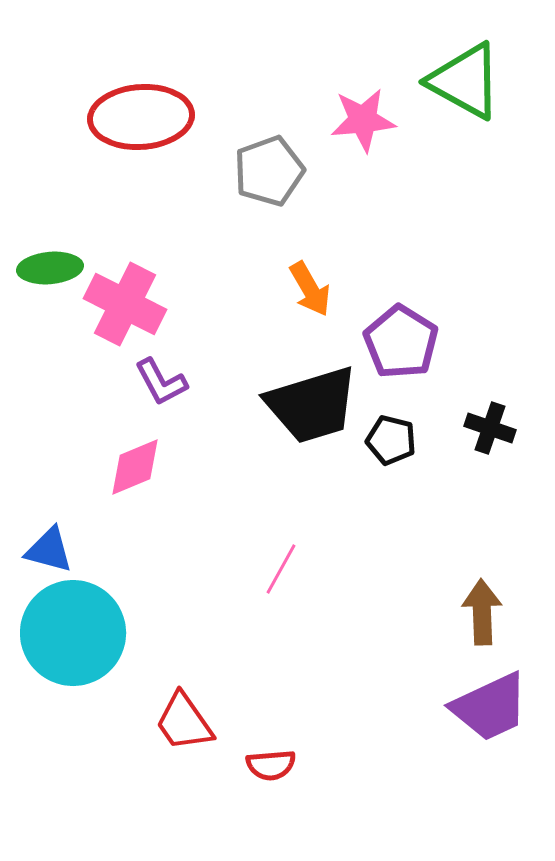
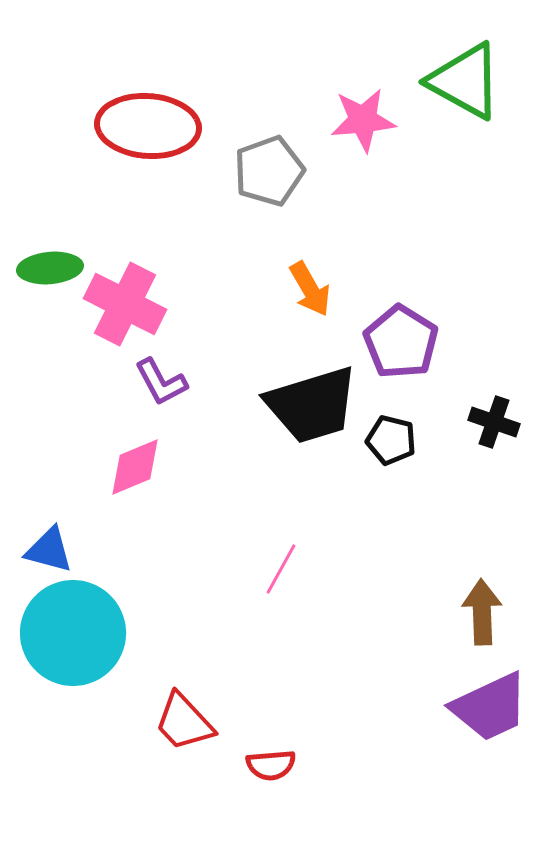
red ellipse: moved 7 px right, 9 px down; rotated 8 degrees clockwise
black cross: moved 4 px right, 6 px up
red trapezoid: rotated 8 degrees counterclockwise
